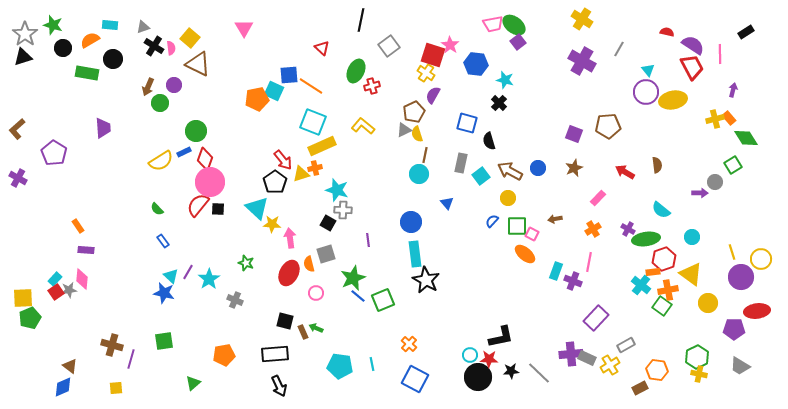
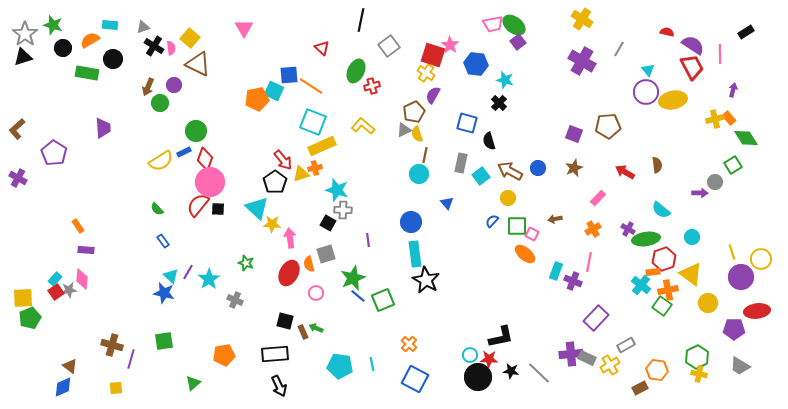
black star at (511, 371): rotated 14 degrees clockwise
